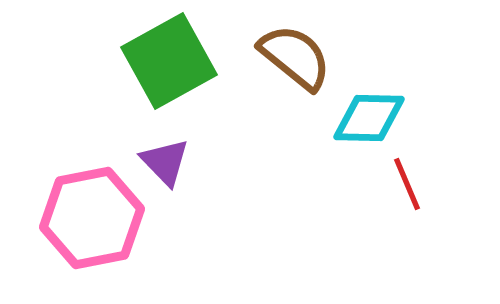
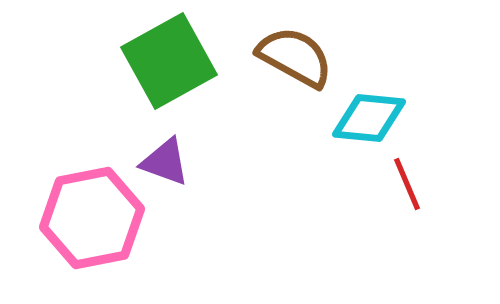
brown semicircle: rotated 10 degrees counterclockwise
cyan diamond: rotated 4 degrees clockwise
purple triangle: rotated 26 degrees counterclockwise
